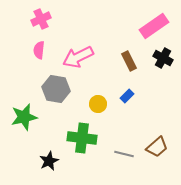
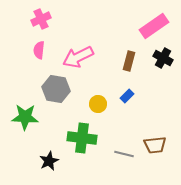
brown rectangle: rotated 42 degrees clockwise
green star: moved 1 px right; rotated 16 degrees clockwise
brown trapezoid: moved 2 px left, 2 px up; rotated 35 degrees clockwise
